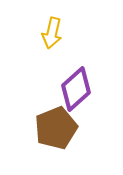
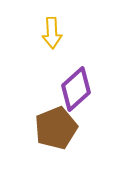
yellow arrow: rotated 16 degrees counterclockwise
